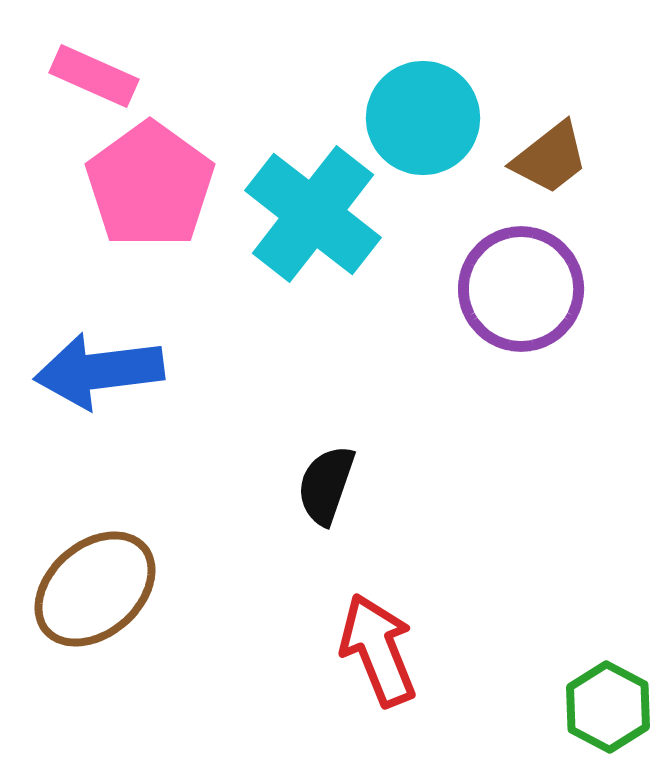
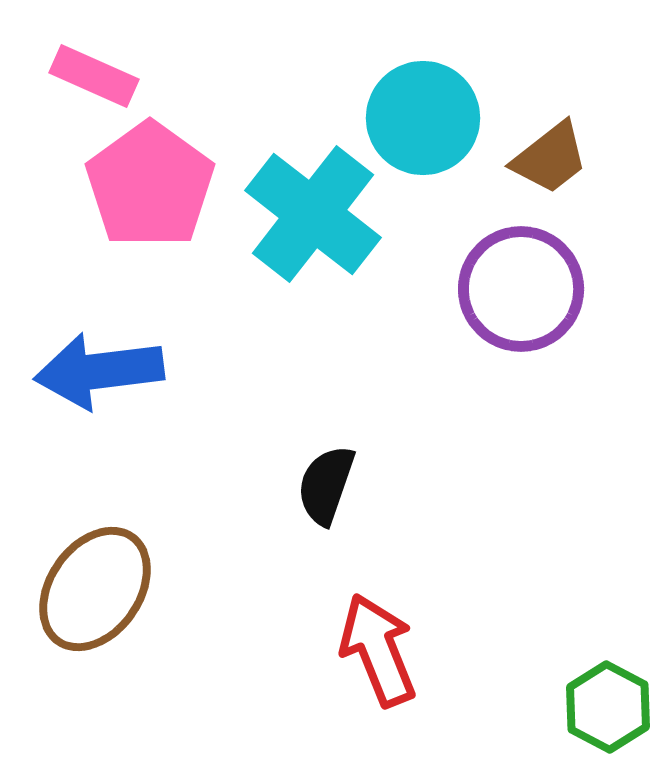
brown ellipse: rotated 14 degrees counterclockwise
